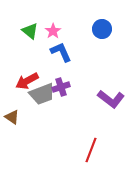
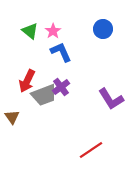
blue circle: moved 1 px right
red arrow: rotated 35 degrees counterclockwise
purple cross: rotated 18 degrees counterclockwise
gray trapezoid: moved 2 px right, 1 px down
purple L-shape: rotated 20 degrees clockwise
brown triangle: rotated 21 degrees clockwise
red line: rotated 35 degrees clockwise
